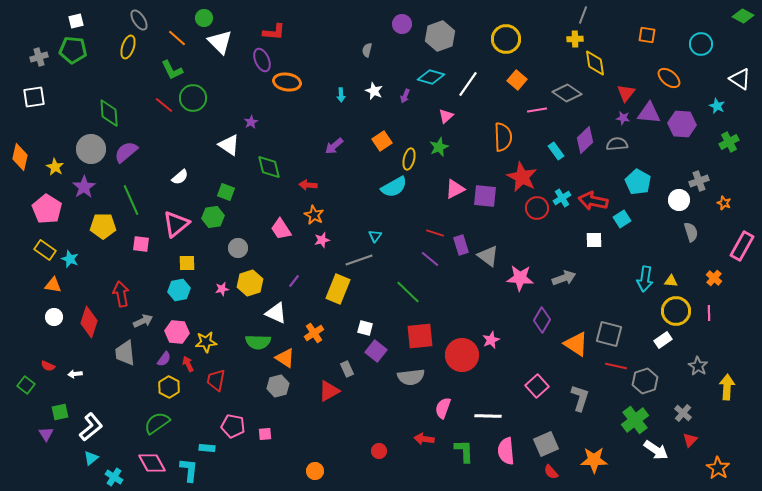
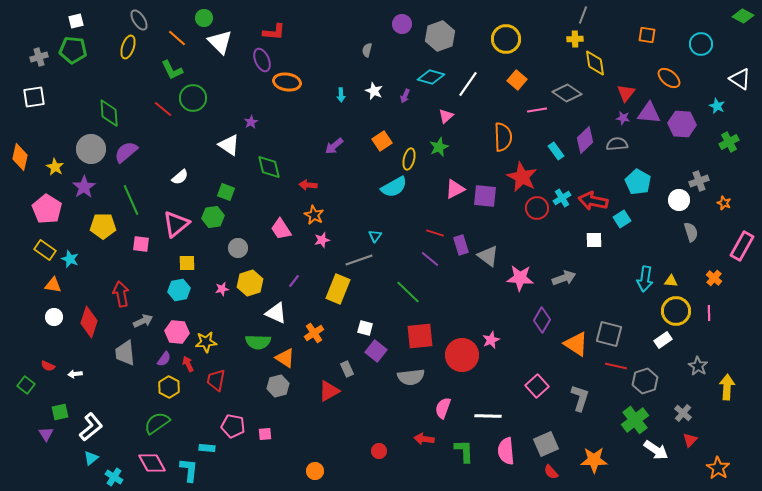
red line at (164, 105): moved 1 px left, 4 px down
